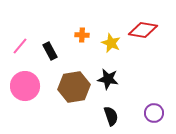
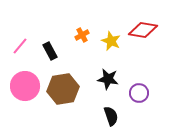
orange cross: rotated 32 degrees counterclockwise
yellow star: moved 2 px up
brown hexagon: moved 11 px left, 2 px down
purple circle: moved 15 px left, 20 px up
